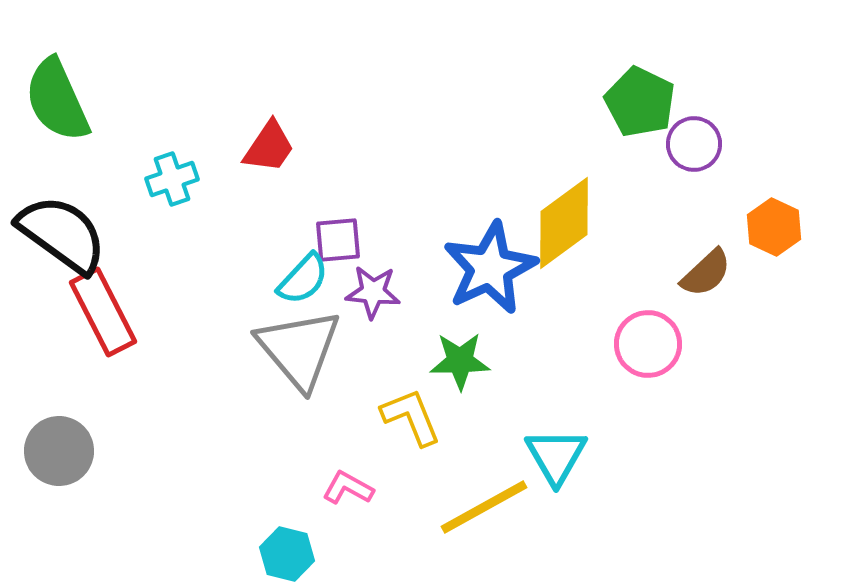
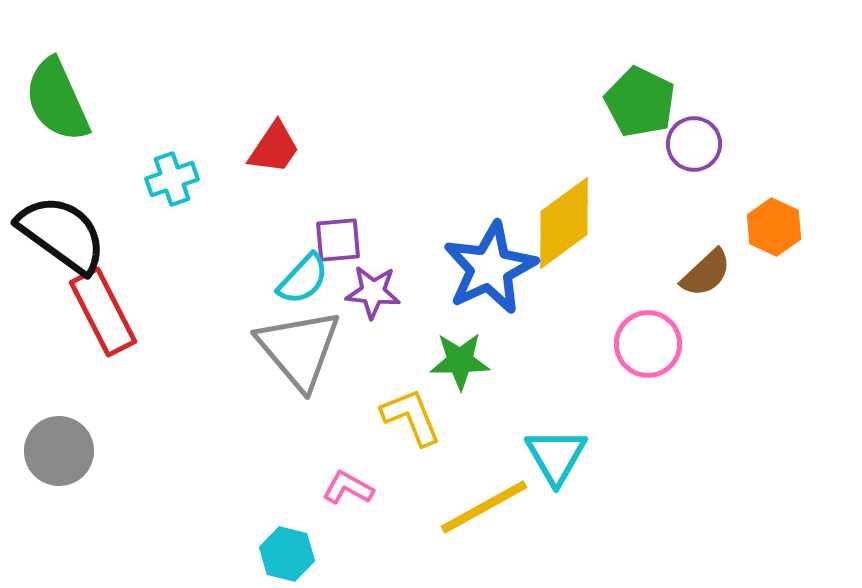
red trapezoid: moved 5 px right, 1 px down
